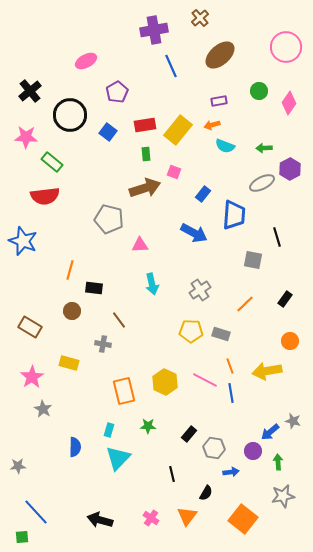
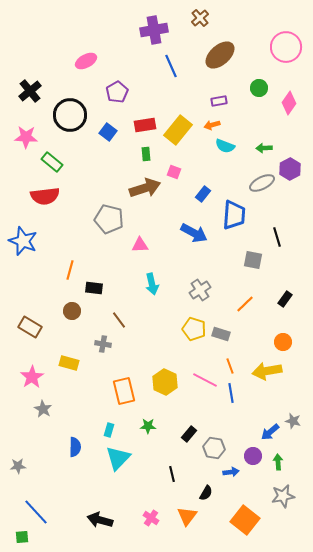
green circle at (259, 91): moved 3 px up
yellow pentagon at (191, 331): moved 3 px right, 2 px up; rotated 15 degrees clockwise
orange circle at (290, 341): moved 7 px left, 1 px down
purple circle at (253, 451): moved 5 px down
orange square at (243, 519): moved 2 px right, 1 px down
